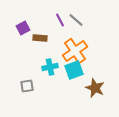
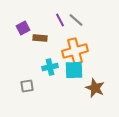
orange cross: rotated 20 degrees clockwise
cyan square: rotated 18 degrees clockwise
